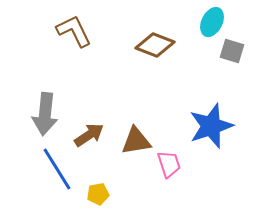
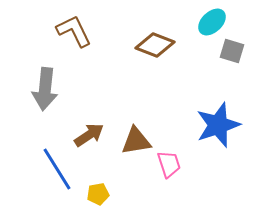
cyan ellipse: rotated 20 degrees clockwise
gray arrow: moved 25 px up
blue star: moved 7 px right, 1 px up
